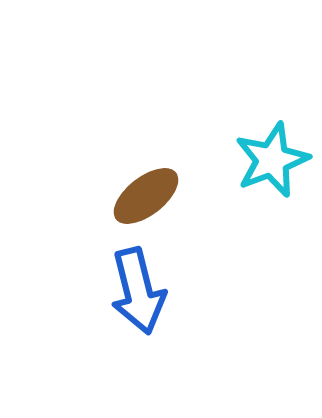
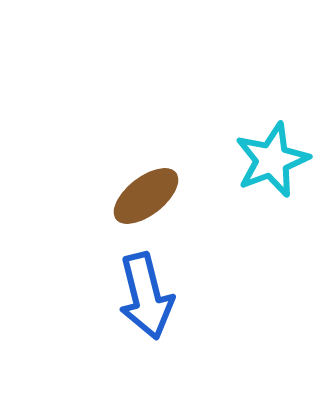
blue arrow: moved 8 px right, 5 px down
